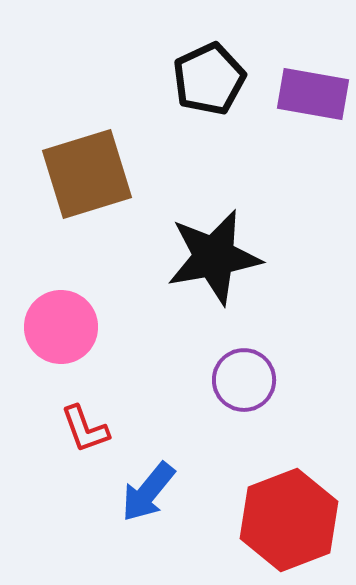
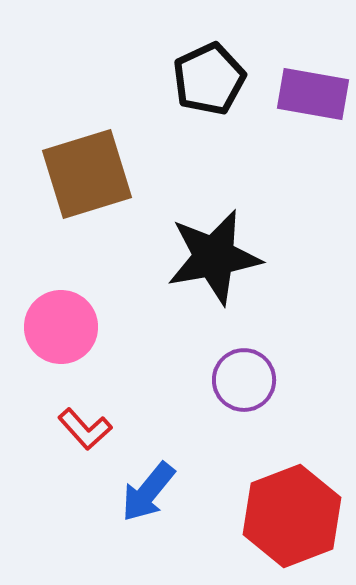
red L-shape: rotated 22 degrees counterclockwise
red hexagon: moved 3 px right, 4 px up
